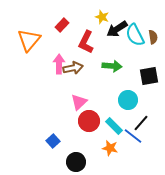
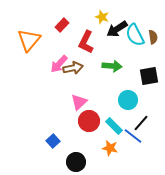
pink arrow: rotated 138 degrees counterclockwise
